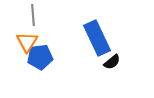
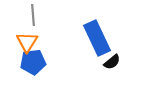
blue pentagon: moved 7 px left, 5 px down
